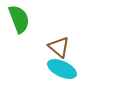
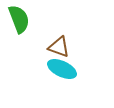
brown triangle: rotated 20 degrees counterclockwise
